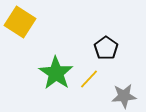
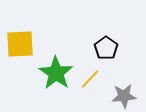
yellow square: moved 22 px down; rotated 36 degrees counterclockwise
yellow line: moved 1 px right
